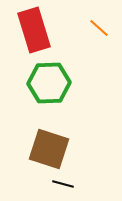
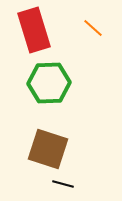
orange line: moved 6 px left
brown square: moved 1 px left
